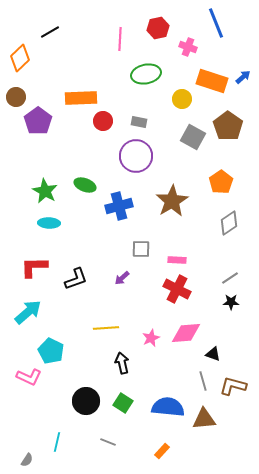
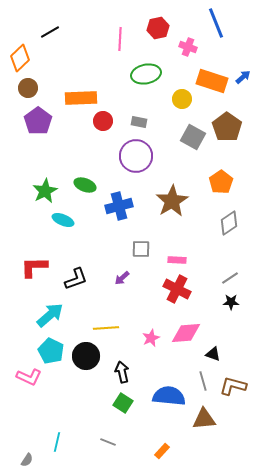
brown circle at (16, 97): moved 12 px right, 9 px up
brown pentagon at (228, 126): moved 1 px left, 1 px down
green star at (45, 191): rotated 15 degrees clockwise
cyan ellipse at (49, 223): moved 14 px right, 3 px up; rotated 20 degrees clockwise
cyan arrow at (28, 312): moved 22 px right, 3 px down
black arrow at (122, 363): moved 9 px down
black circle at (86, 401): moved 45 px up
blue semicircle at (168, 407): moved 1 px right, 11 px up
